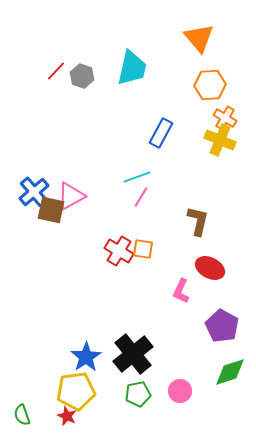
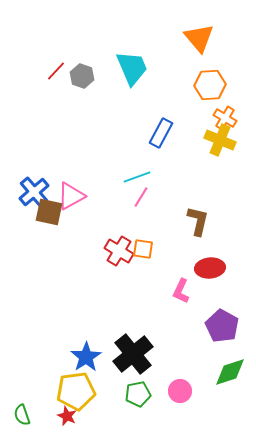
cyan trapezoid: rotated 36 degrees counterclockwise
brown square: moved 2 px left, 2 px down
red ellipse: rotated 32 degrees counterclockwise
